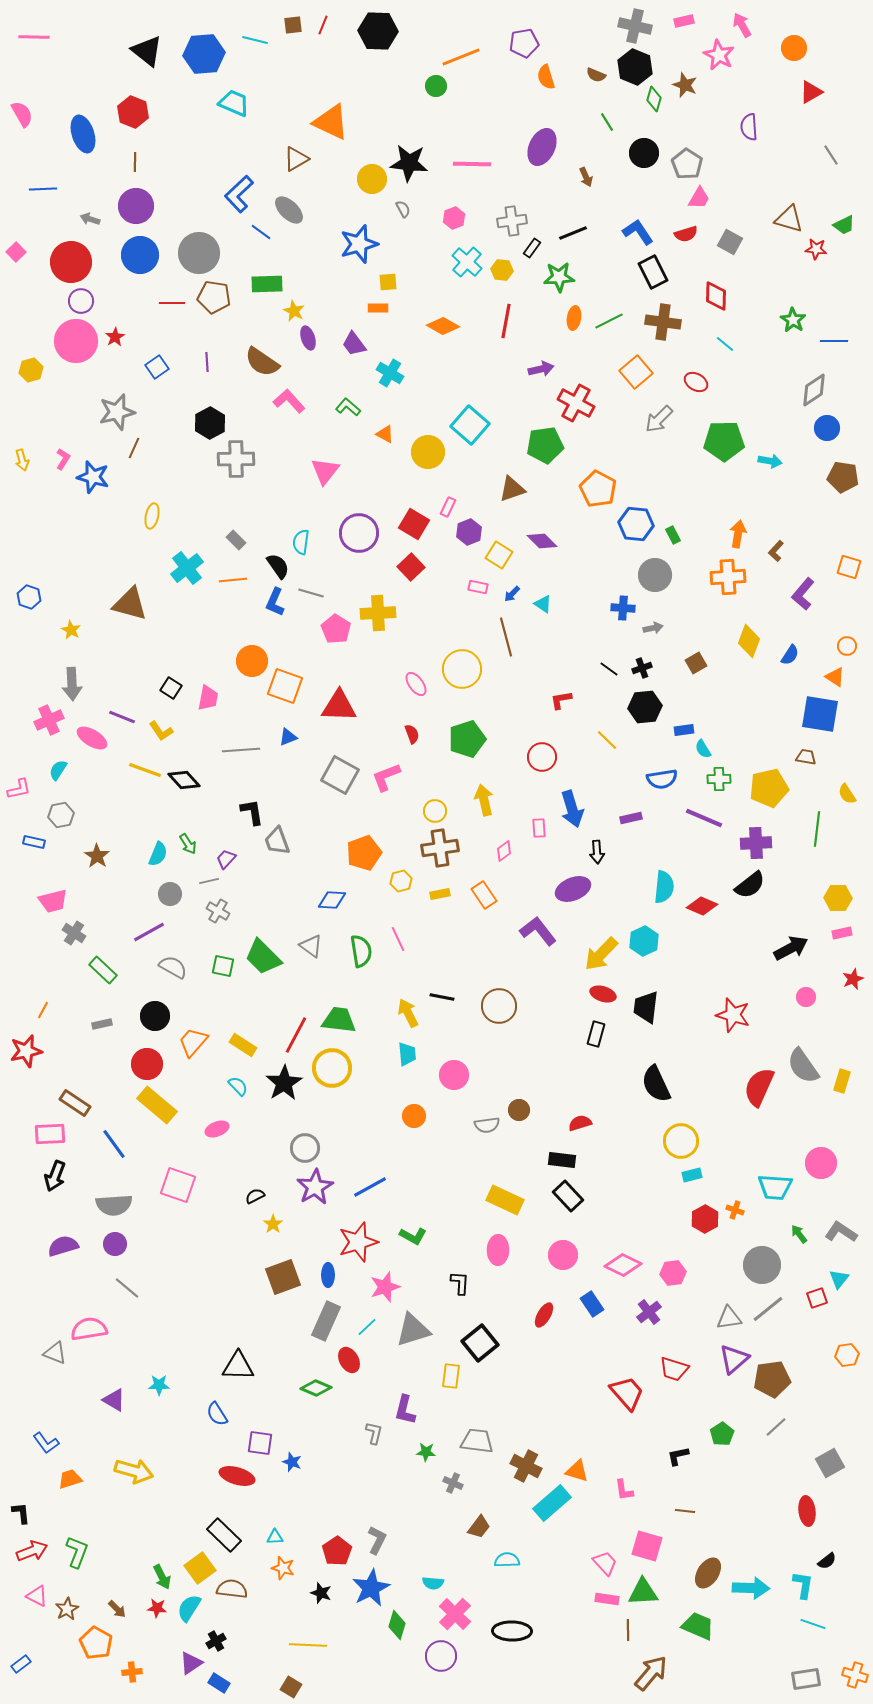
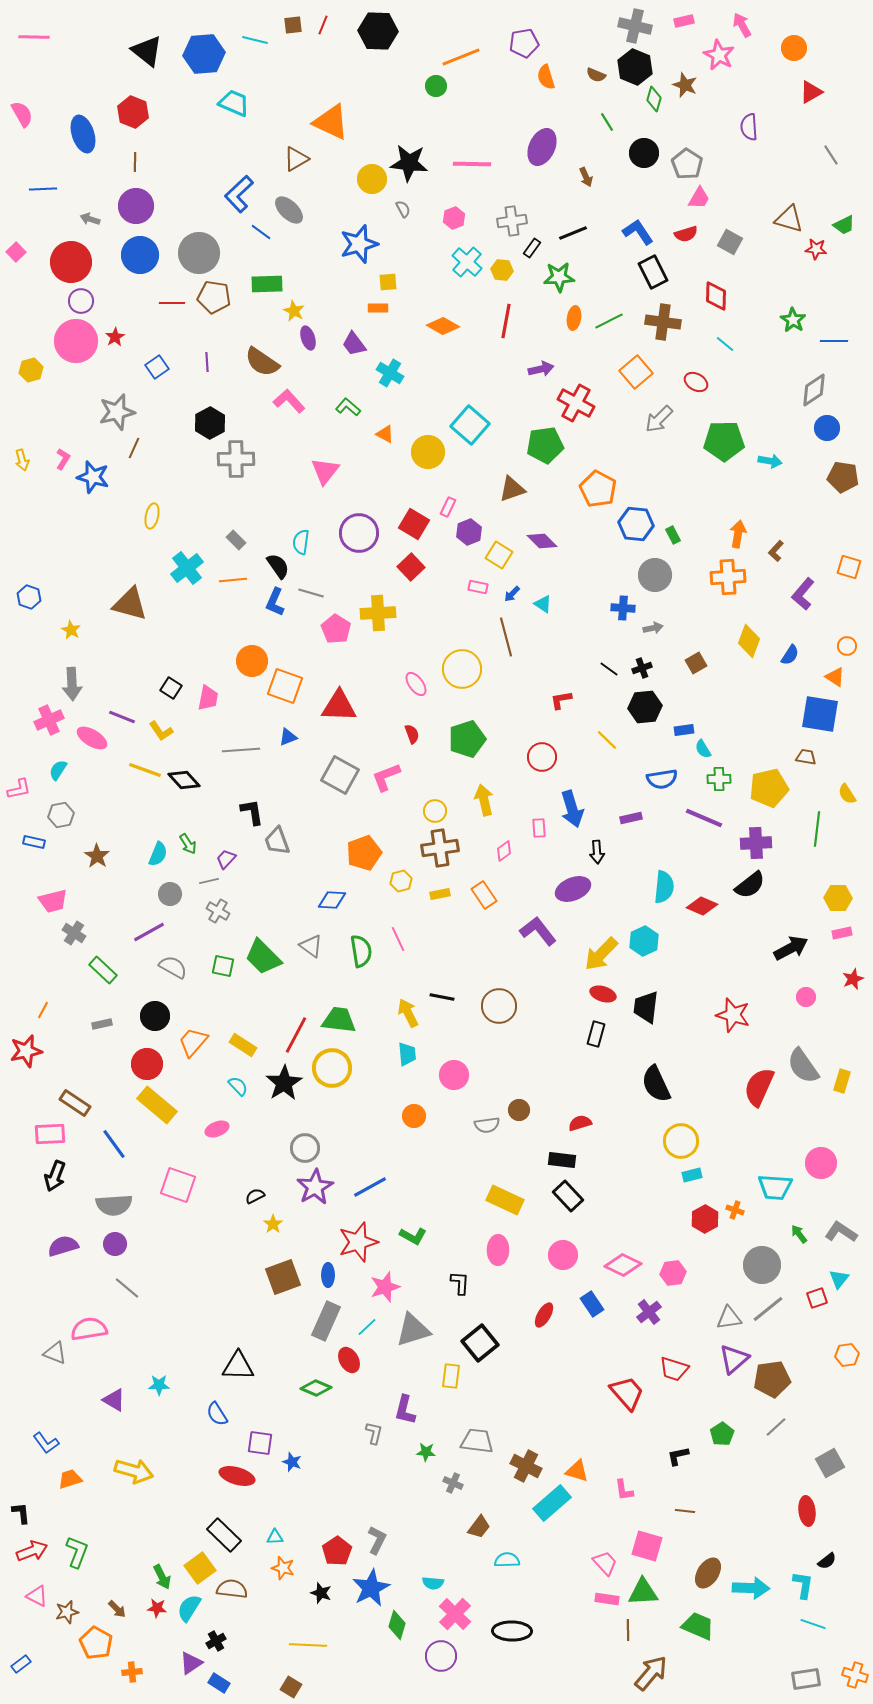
brown star at (67, 1609): moved 3 px down; rotated 15 degrees clockwise
